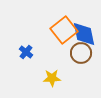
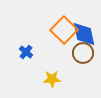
orange square: rotated 8 degrees counterclockwise
brown circle: moved 2 px right
yellow star: moved 1 px down
